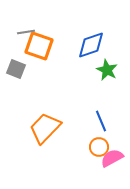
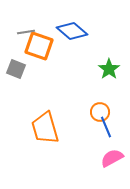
blue diamond: moved 19 px left, 14 px up; rotated 60 degrees clockwise
green star: moved 2 px right, 1 px up; rotated 10 degrees clockwise
blue line: moved 5 px right, 6 px down
orange trapezoid: rotated 60 degrees counterclockwise
orange circle: moved 1 px right, 35 px up
